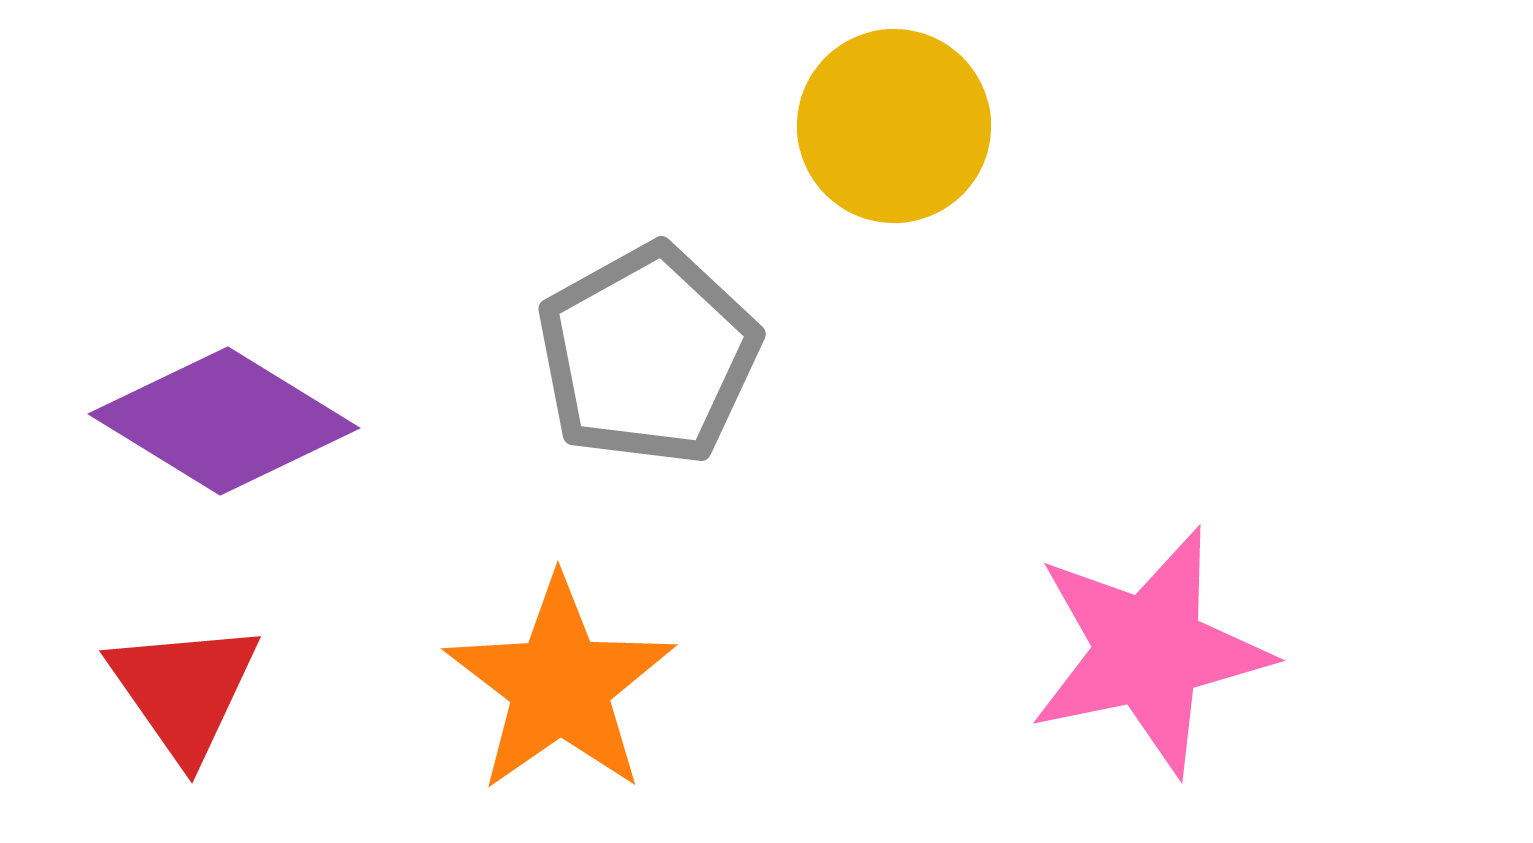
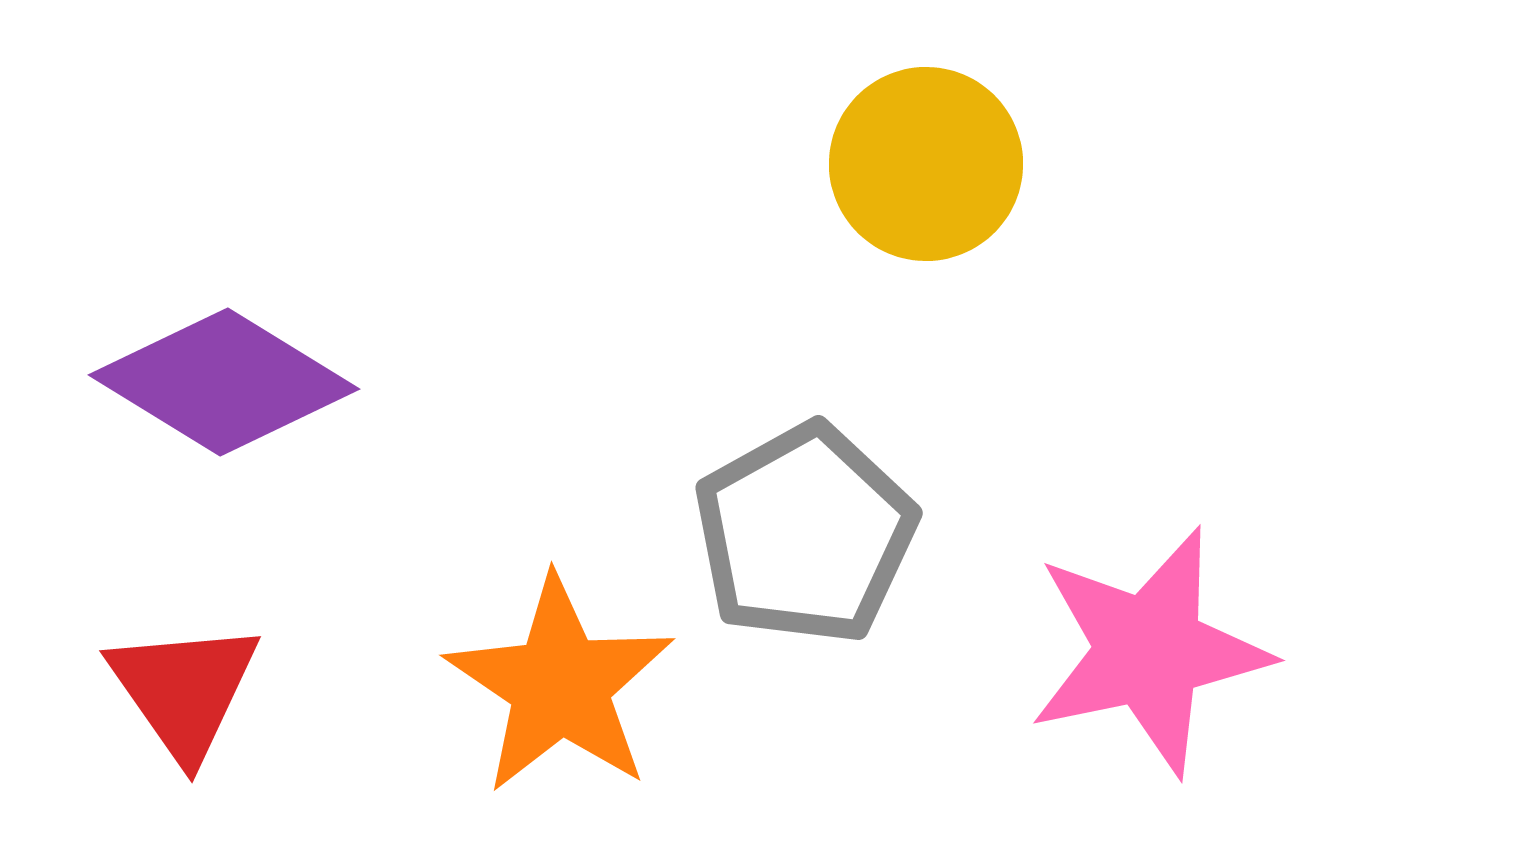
yellow circle: moved 32 px right, 38 px down
gray pentagon: moved 157 px right, 179 px down
purple diamond: moved 39 px up
orange star: rotated 3 degrees counterclockwise
